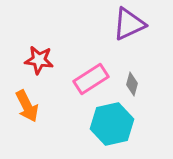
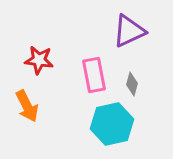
purple triangle: moved 7 px down
pink rectangle: moved 3 px right, 4 px up; rotated 68 degrees counterclockwise
